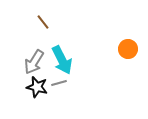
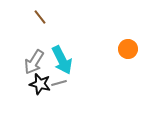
brown line: moved 3 px left, 5 px up
black star: moved 3 px right, 3 px up
